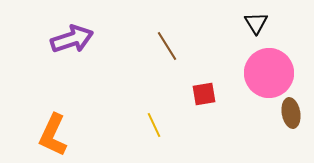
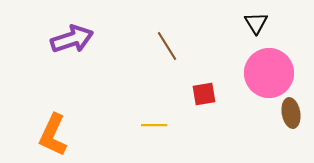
yellow line: rotated 65 degrees counterclockwise
